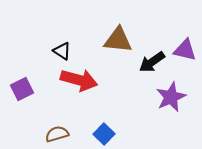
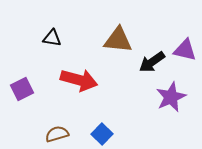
black triangle: moved 10 px left, 13 px up; rotated 24 degrees counterclockwise
blue square: moved 2 px left
